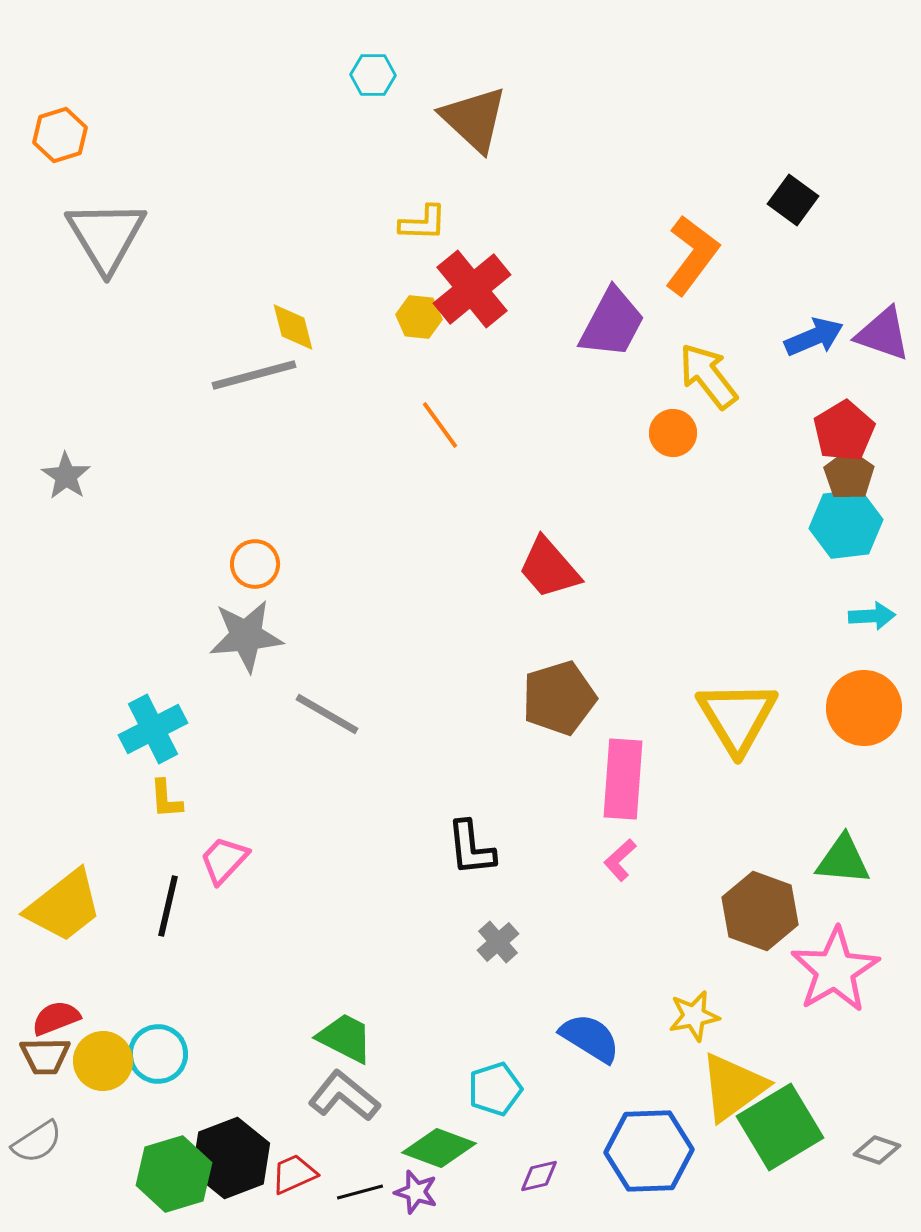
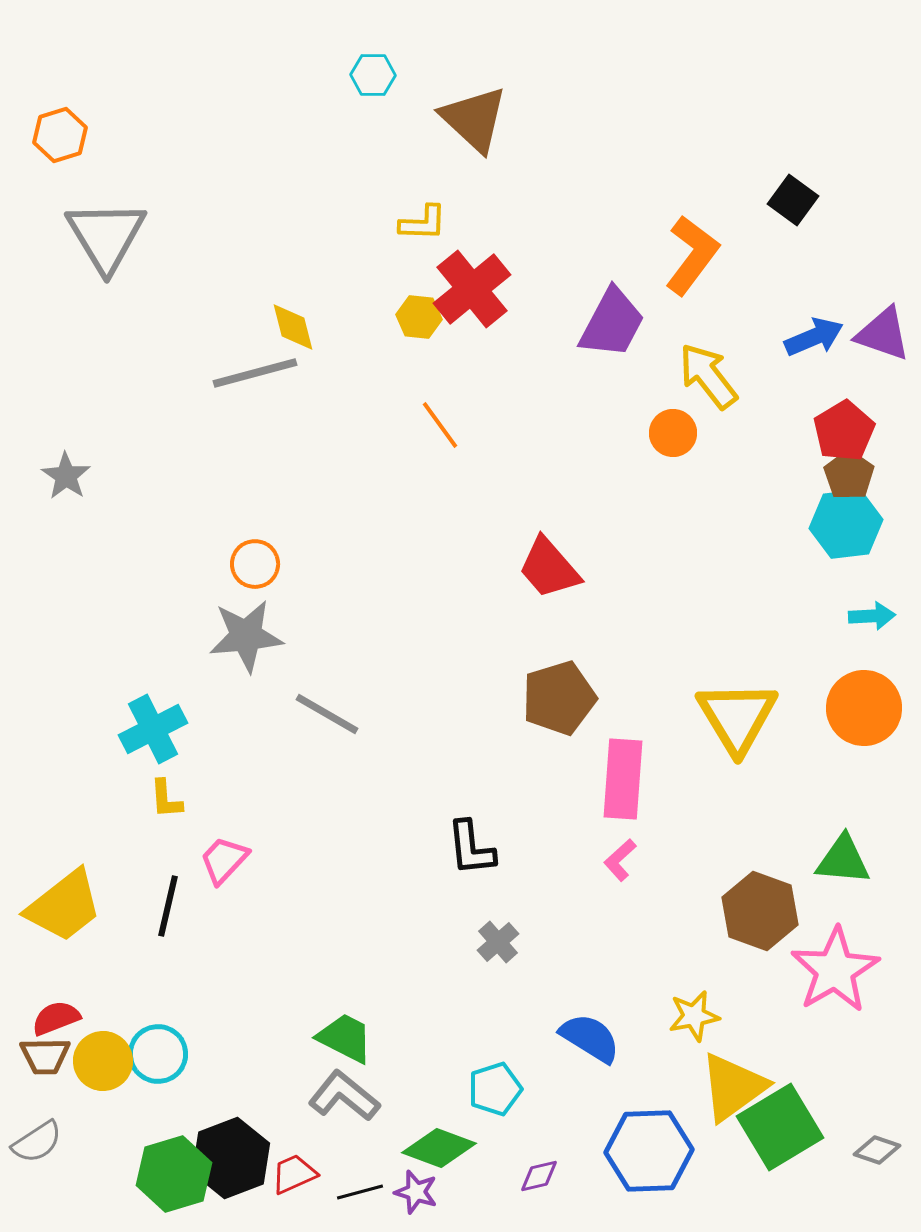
gray line at (254, 375): moved 1 px right, 2 px up
